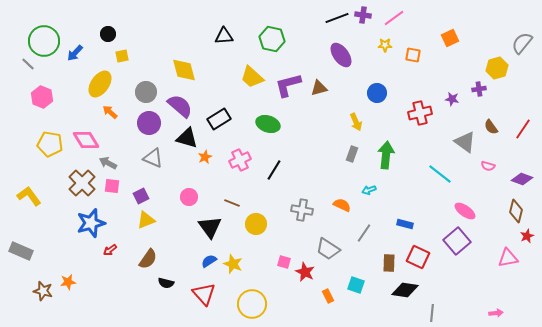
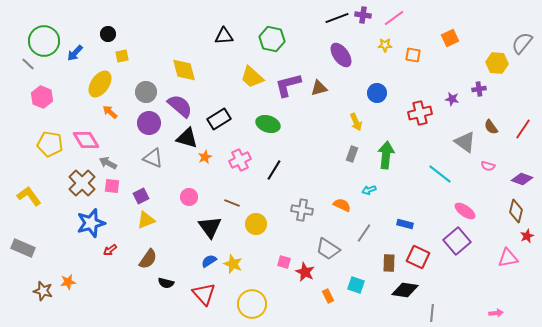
yellow hexagon at (497, 68): moved 5 px up; rotated 20 degrees clockwise
gray rectangle at (21, 251): moved 2 px right, 3 px up
